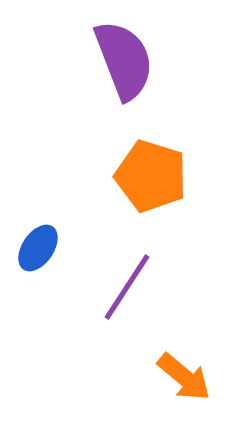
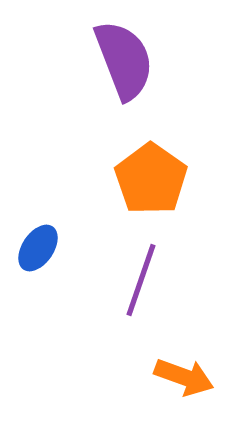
orange pentagon: moved 3 px down; rotated 18 degrees clockwise
purple line: moved 14 px right, 7 px up; rotated 14 degrees counterclockwise
orange arrow: rotated 20 degrees counterclockwise
